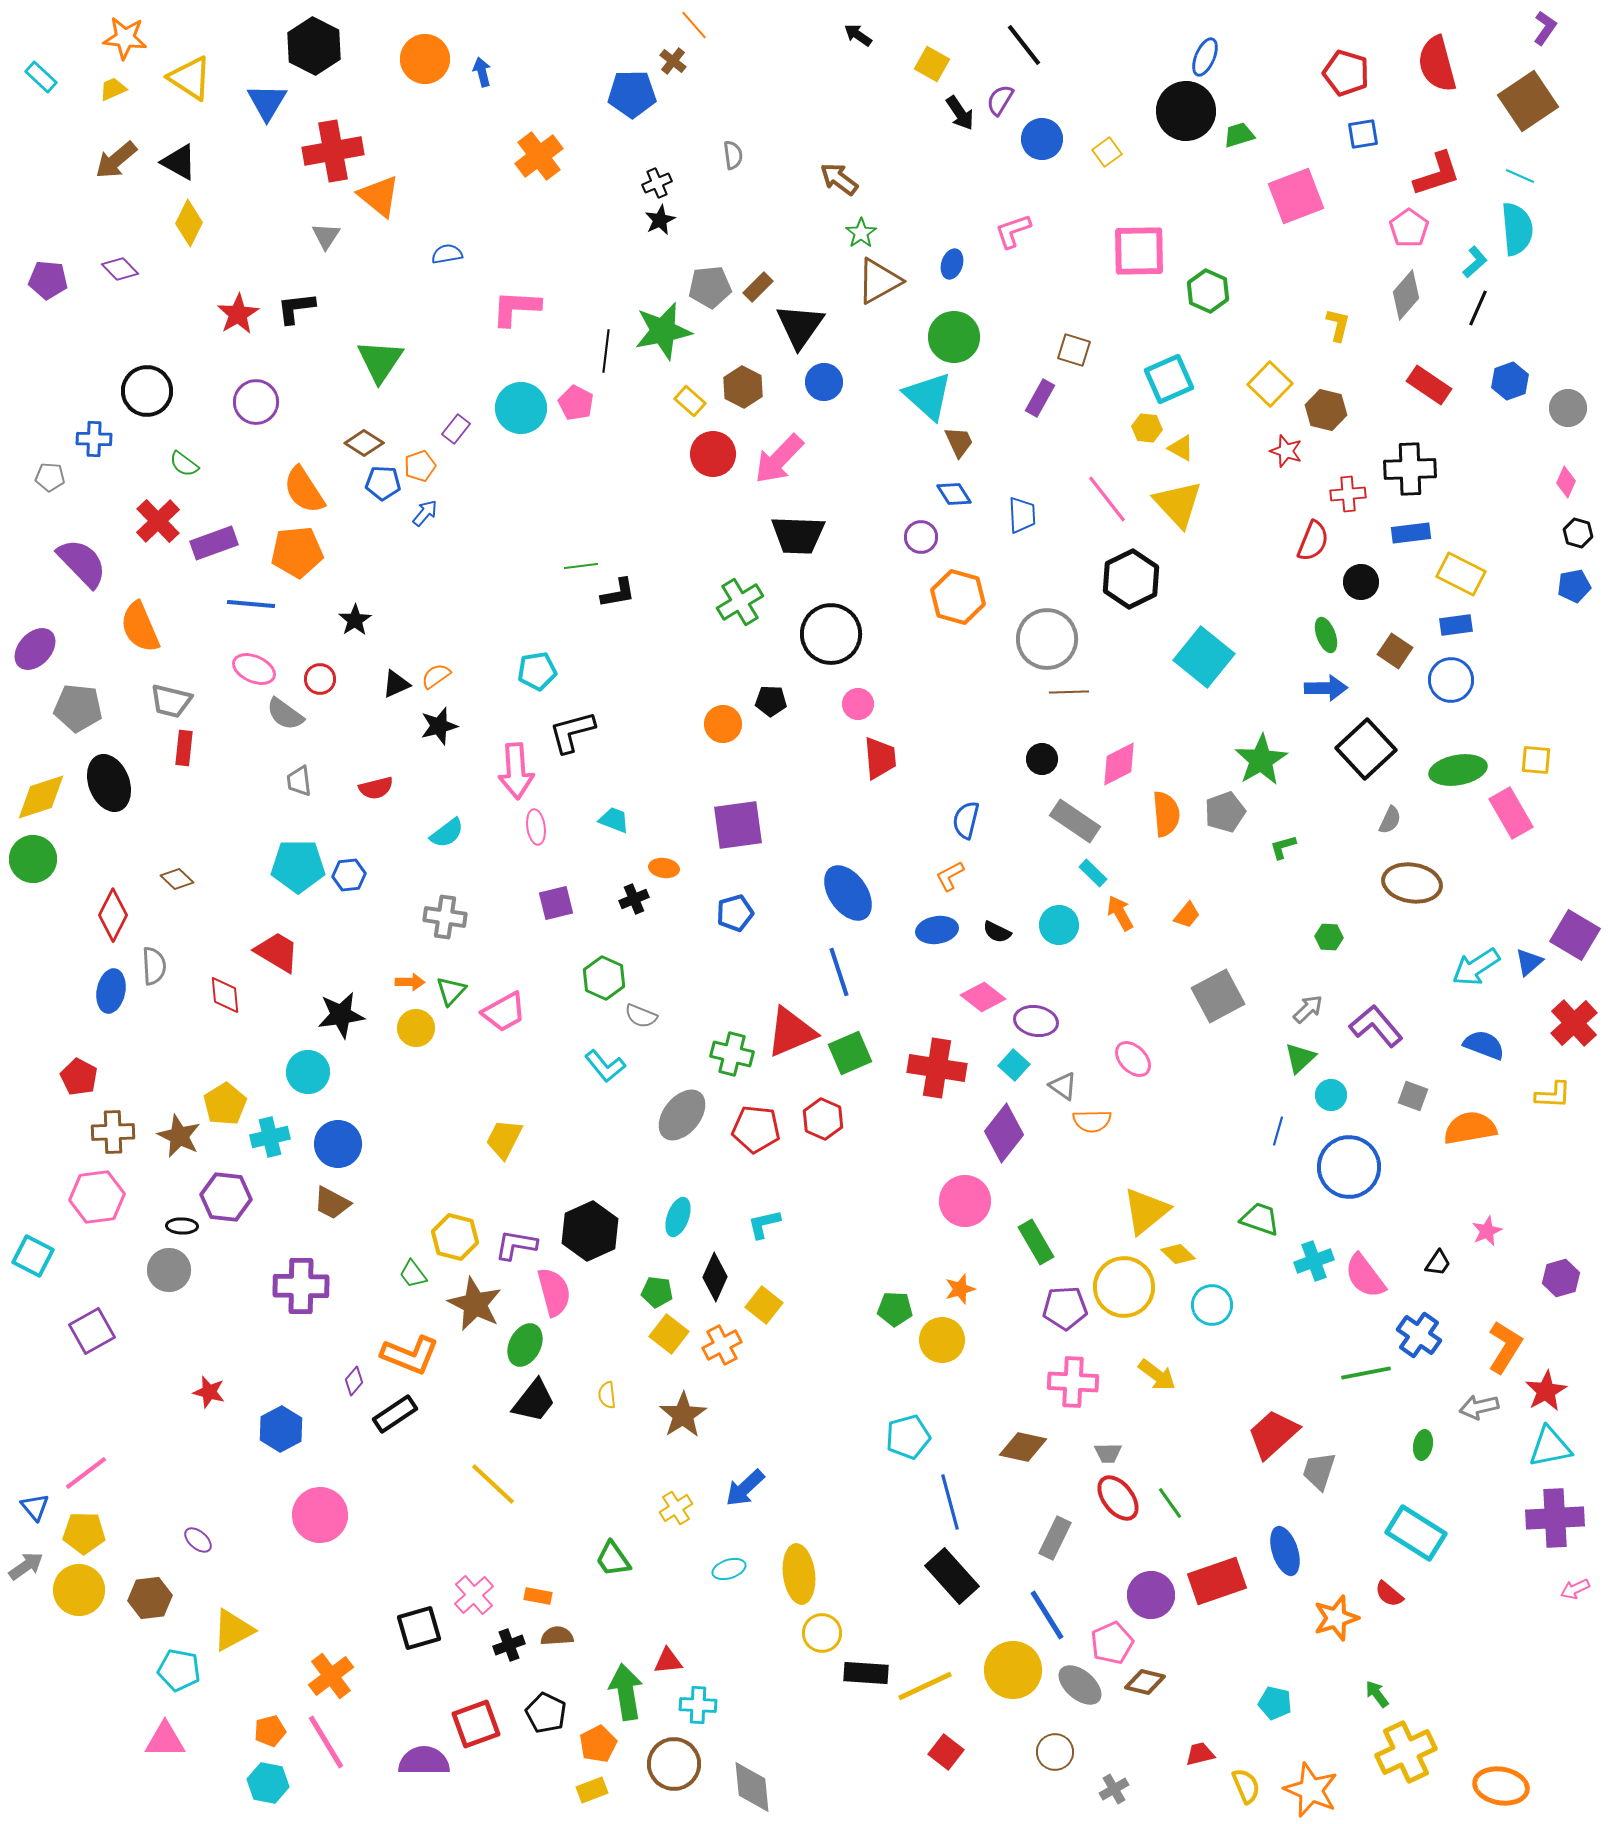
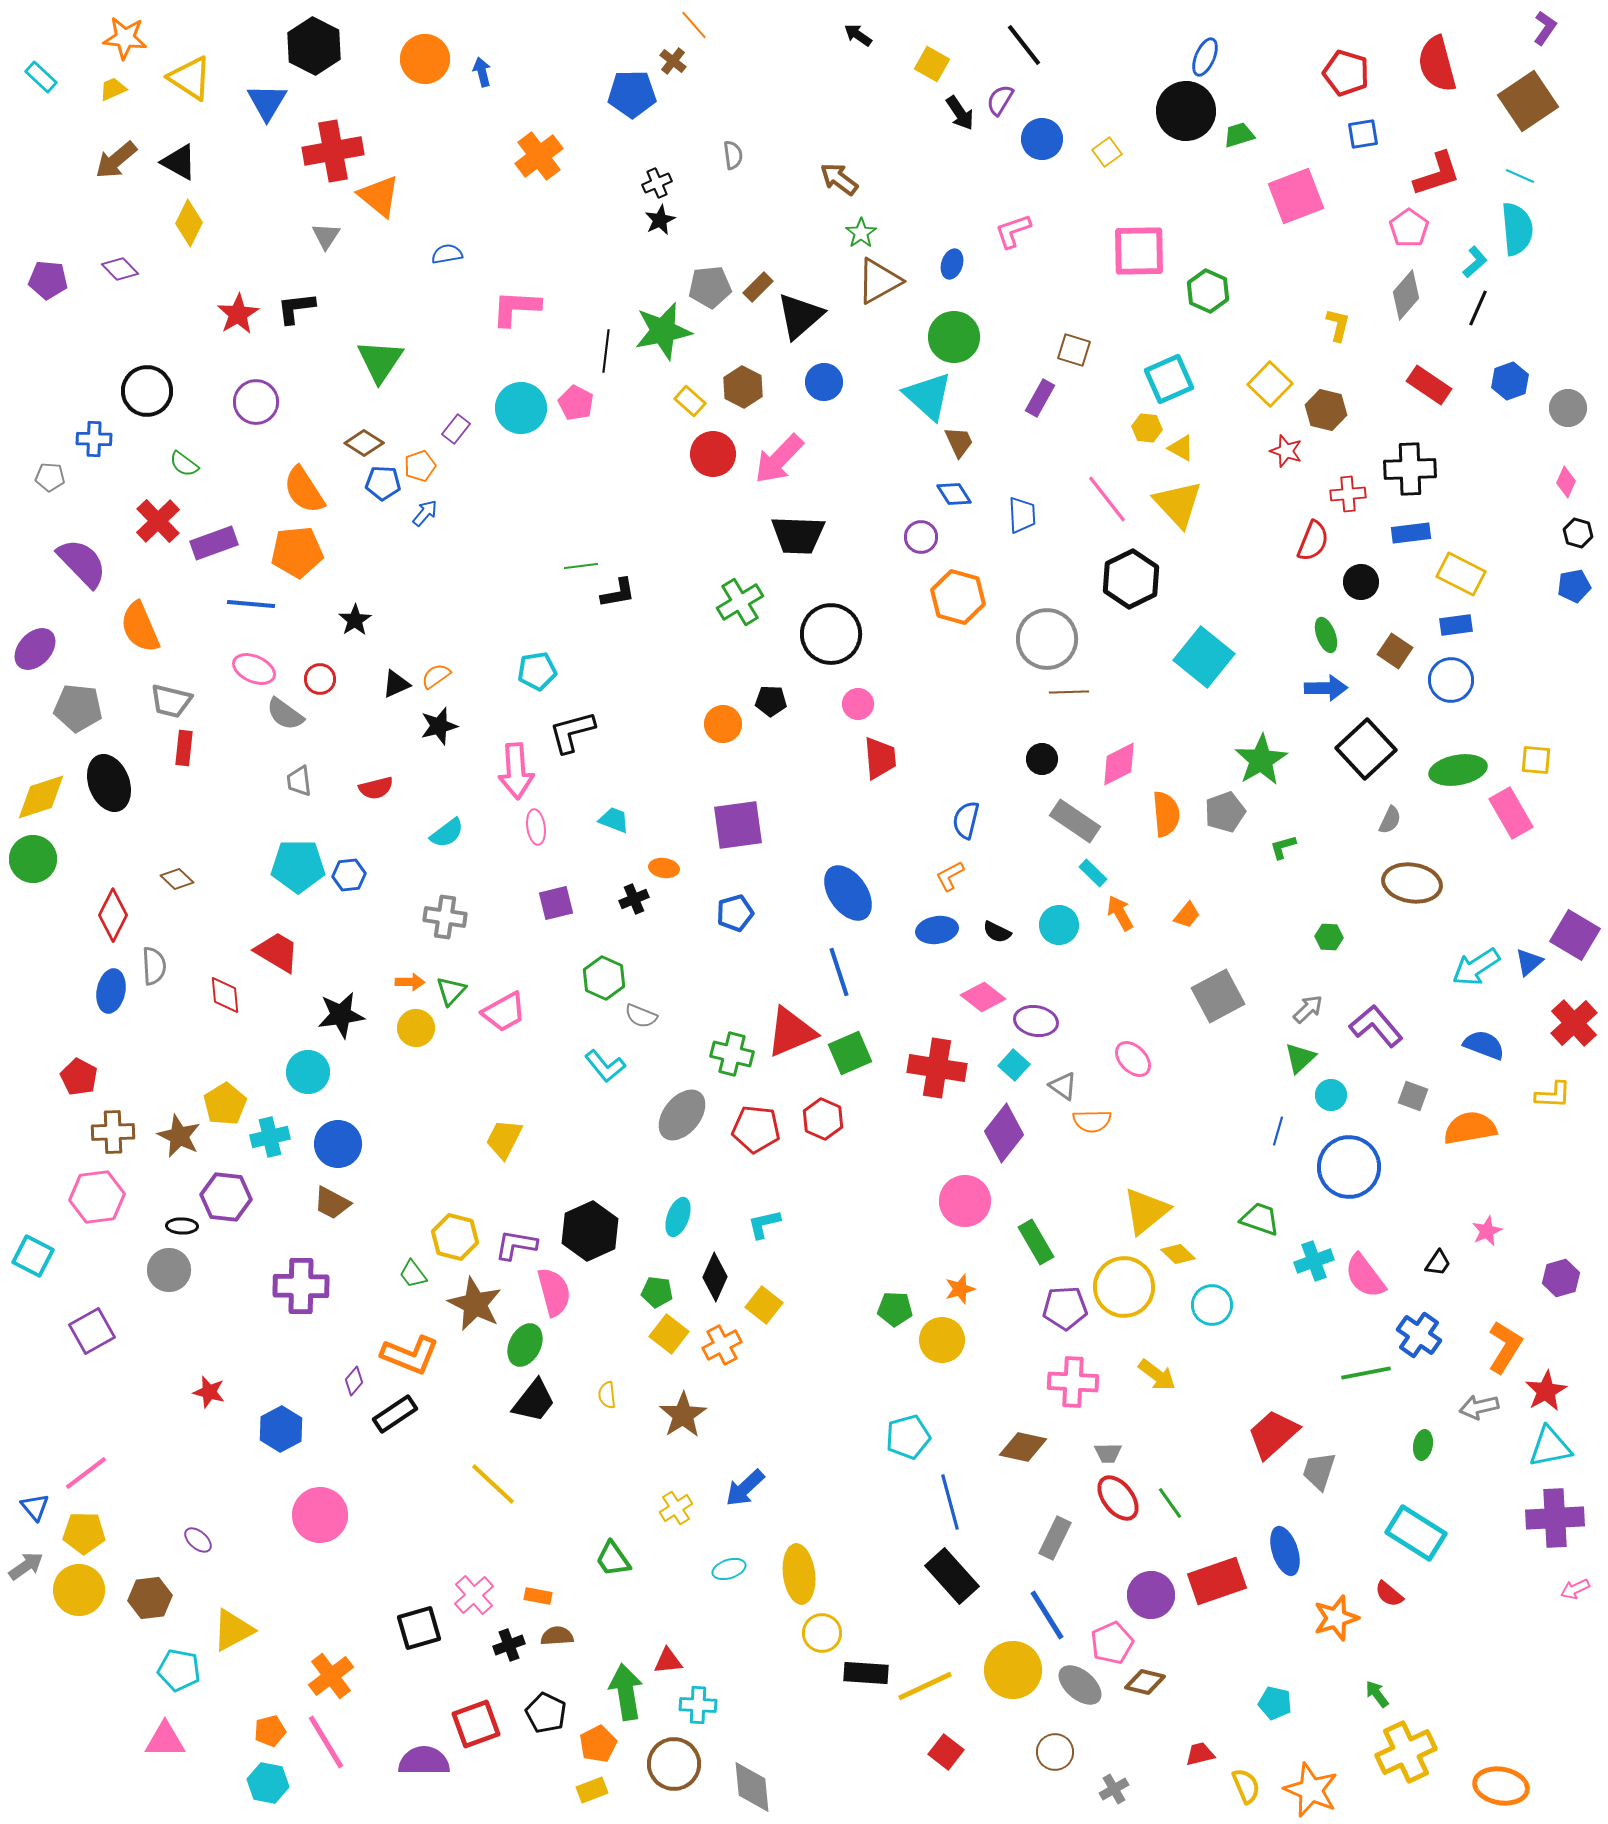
black triangle at (800, 326): moved 10 px up; rotated 14 degrees clockwise
